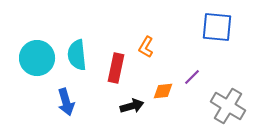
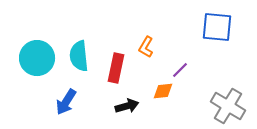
cyan semicircle: moved 2 px right, 1 px down
purple line: moved 12 px left, 7 px up
blue arrow: rotated 48 degrees clockwise
black arrow: moved 5 px left
